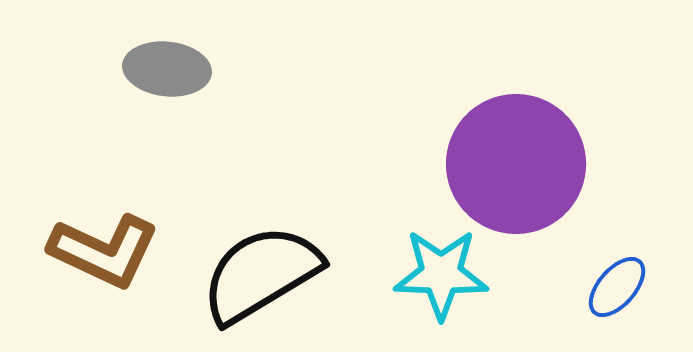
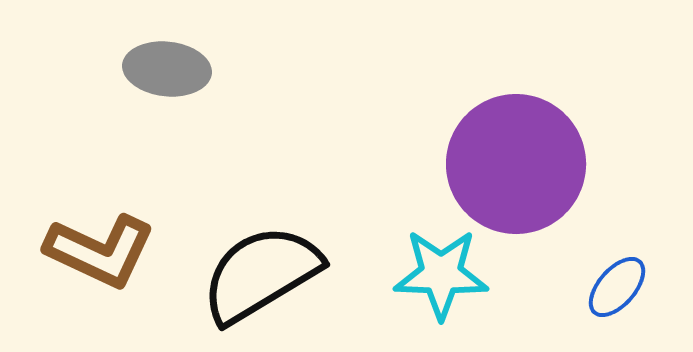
brown L-shape: moved 4 px left
